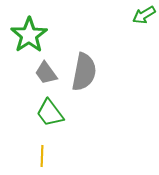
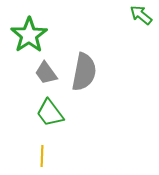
green arrow: moved 3 px left; rotated 70 degrees clockwise
